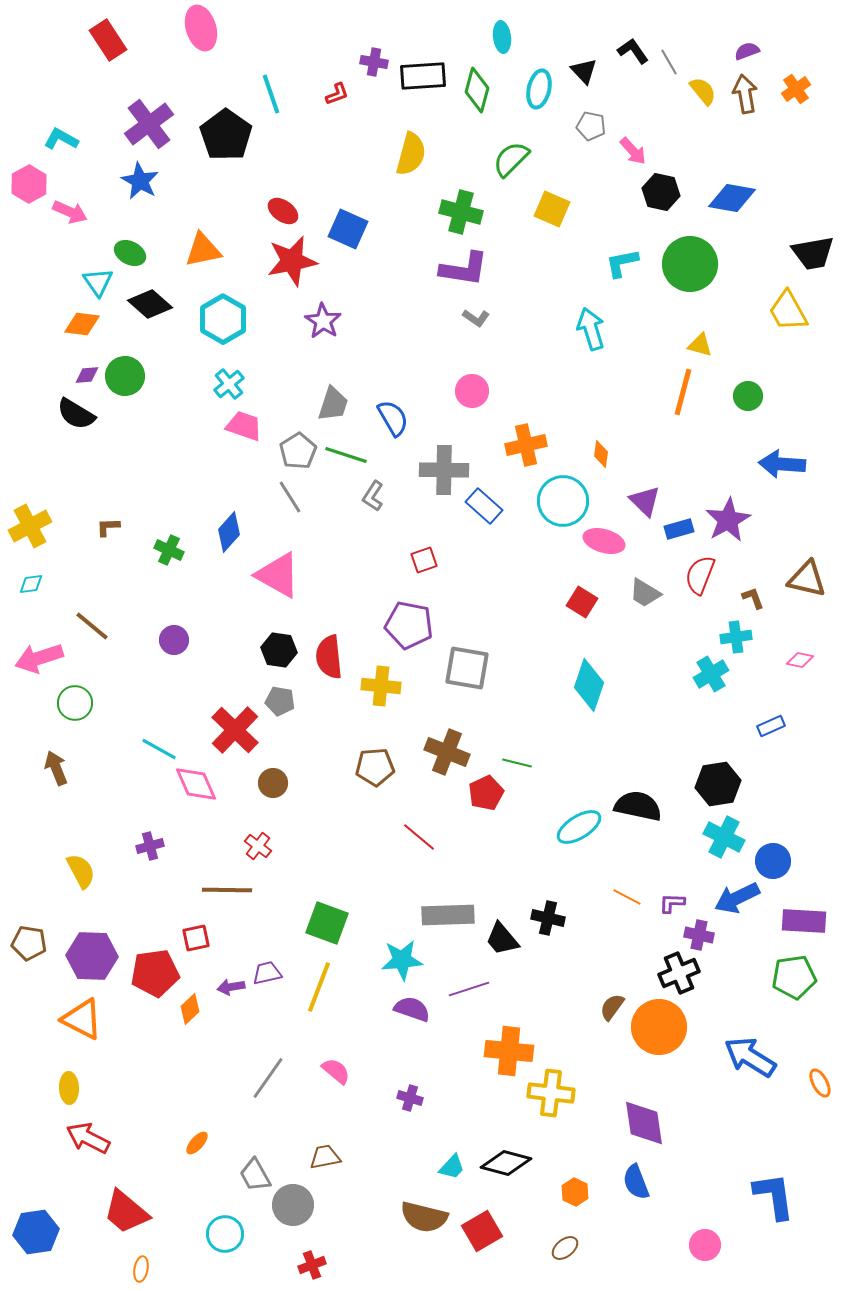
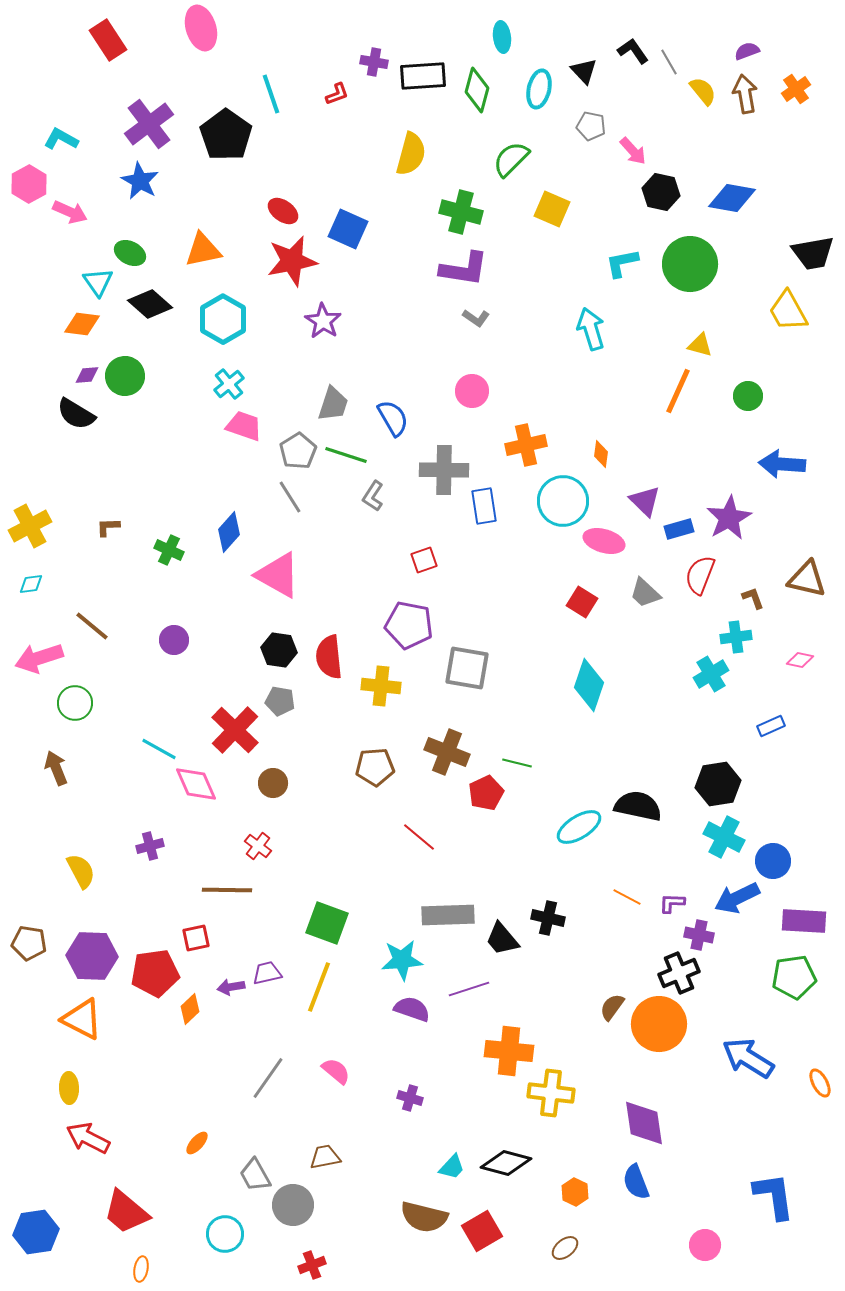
orange line at (683, 392): moved 5 px left, 1 px up; rotated 9 degrees clockwise
blue rectangle at (484, 506): rotated 39 degrees clockwise
purple star at (728, 520): moved 1 px right, 2 px up
gray trapezoid at (645, 593): rotated 12 degrees clockwise
orange circle at (659, 1027): moved 3 px up
blue arrow at (750, 1057): moved 2 px left, 1 px down
